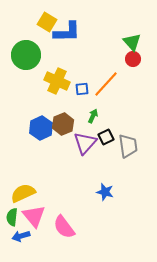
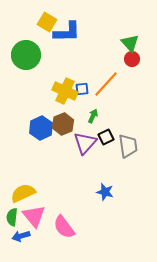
green triangle: moved 2 px left, 1 px down
red circle: moved 1 px left
yellow cross: moved 8 px right, 10 px down
